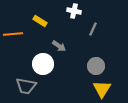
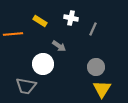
white cross: moved 3 px left, 7 px down
gray circle: moved 1 px down
